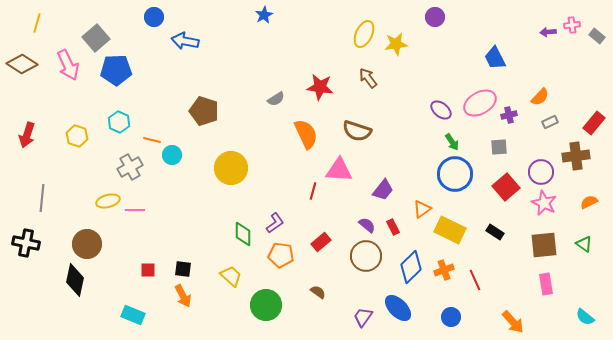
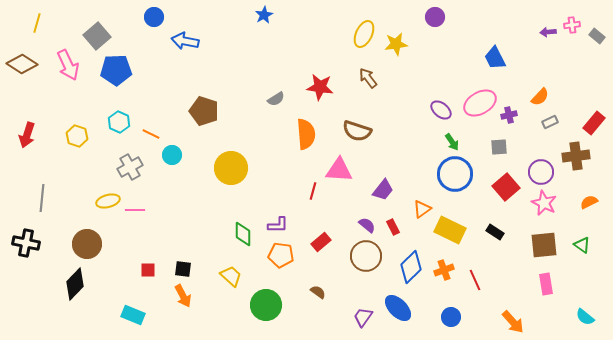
gray square at (96, 38): moved 1 px right, 2 px up
orange semicircle at (306, 134): rotated 20 degrees clockwise
orange line at (152, 140): moved 1 px left, 6 px up; rotated 12 degrees clockwise
purple L-shape at (275, 223): moved 3 px right, 2 px down; rotated 35 degrees clockwise
green triangle at (584, 244): moved 2 px left, 1 px down
black diamond at (75, 280): moved 4 px down; rotated 32 degrees clockwise
